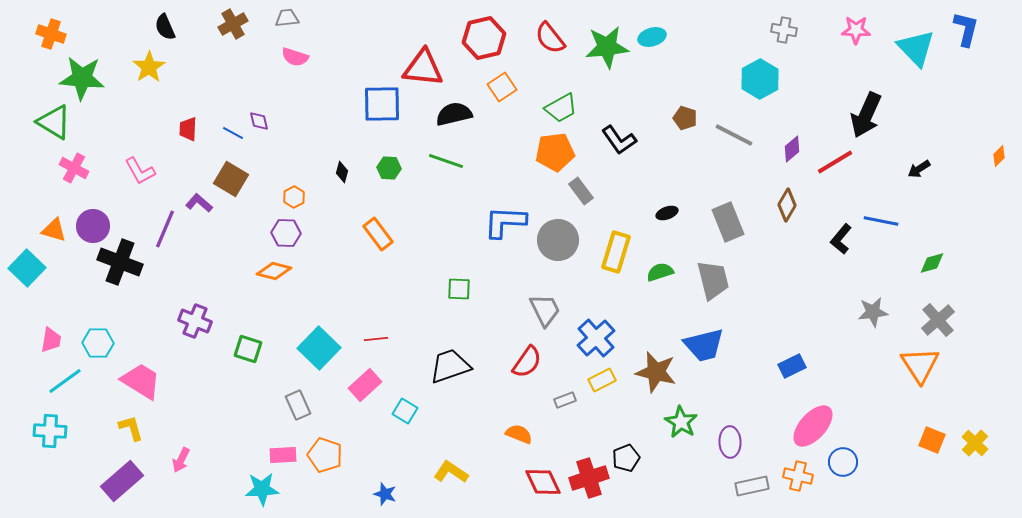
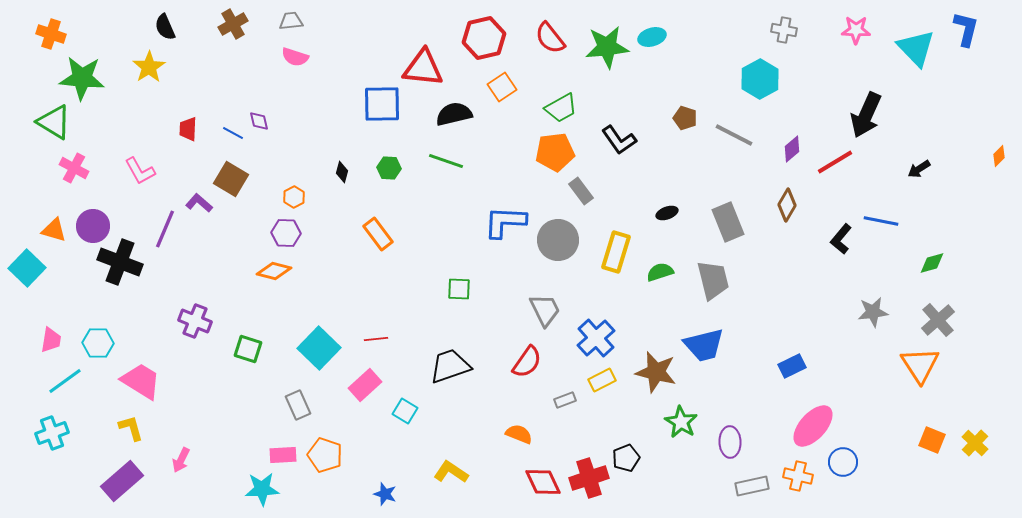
gray trapezoid at (287, 18): moved 4 px right, 3 px down
cyan cross at (50, 431): moved 2 px right, 2 px down; rotated 24 degrees counterclockwise
